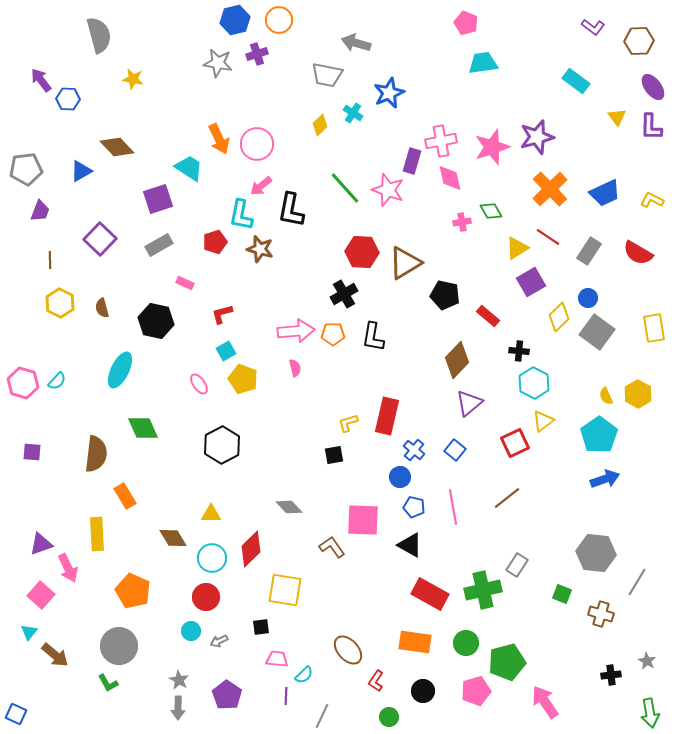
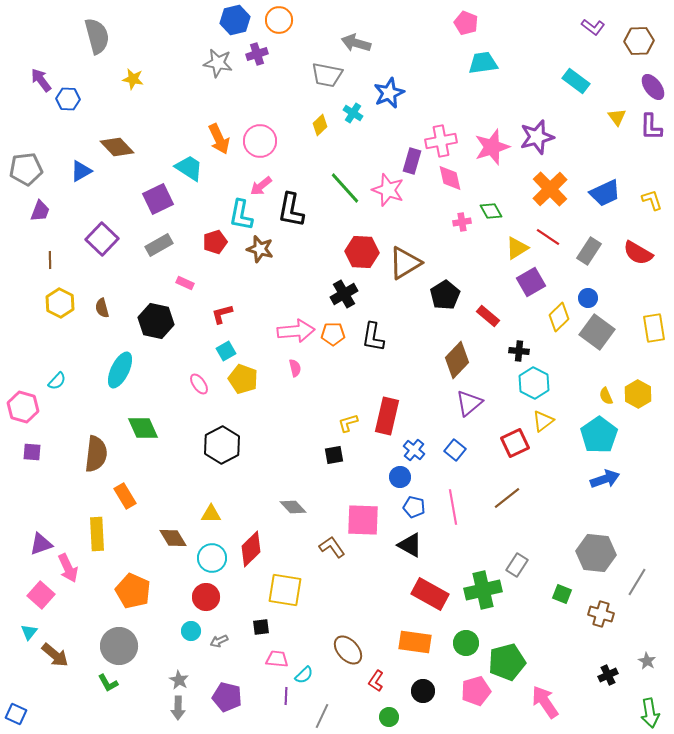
gray semicircle at (99, 35): moved 2 px left, 1 px down
pink circle at (257, 144): moved 3 px right, 3 px up
purple square at (158, 199): rotated 8 degrees counterclockwise
yellow L-shape at (652, 200): rotated 45 degrees clockwise
purple square at (100, 239): moved 2 px right
black pentagon at (445, 295): rotated 28 degrees clockwise
pink hexagon at (23, 383): moved 24 px down
gray diamond at (289, 507): moved 4 px right
black cross at (611, 675): moved 3 px left; rotated 18 degrees counterclockwise
purple pentagon at (227, 695): moved 2 px down; rotated 20 degrees counterclockwise
